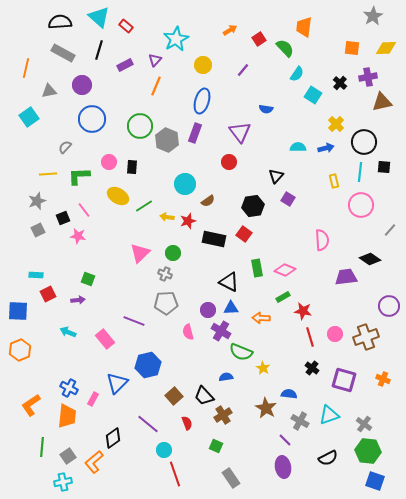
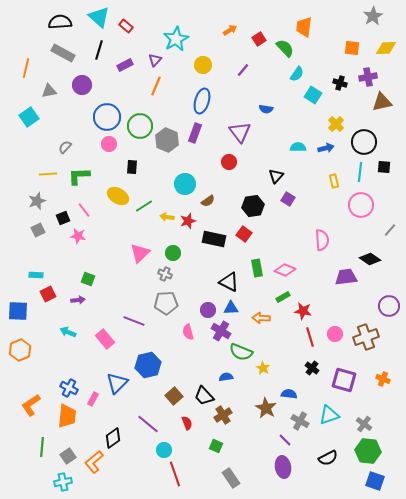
black cross at (340, 83): rotated 24 degrees counterclockwise
blue circle at (92, 119): moved 15 px right, 2 px up
pink circle at (109, 162): moved 18 px up
